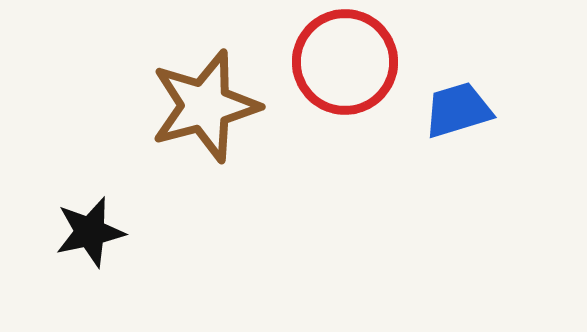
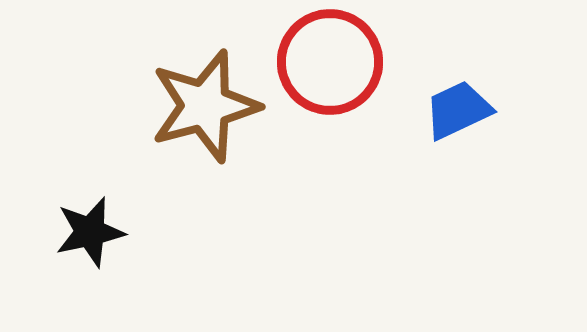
red circle: moved 15 px left
blue trapezoid: rotated 8 degrees counterclockwise
